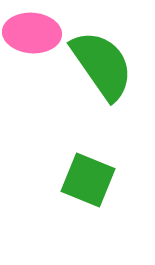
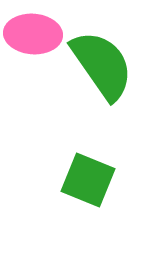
pink ellipse: moved 1 px right, 1 px down
